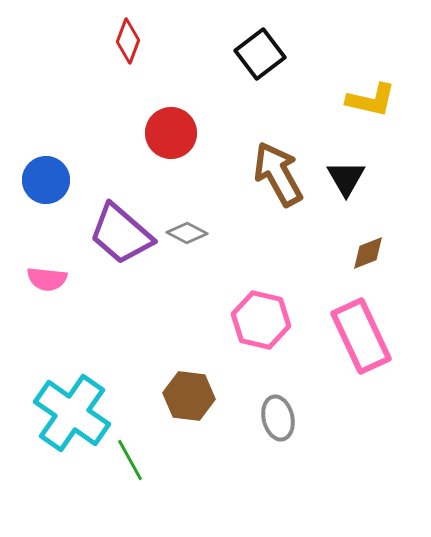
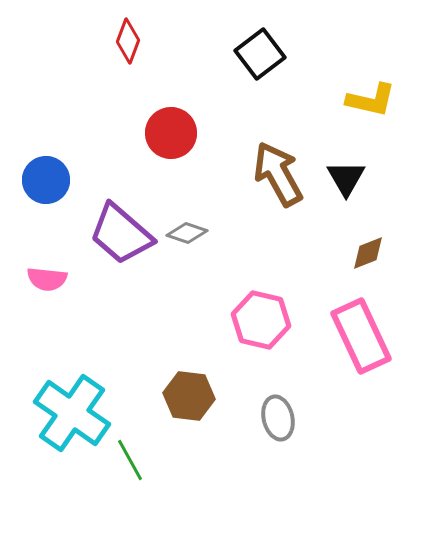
gray diamond: rotated 9 degrees counterclockwise
